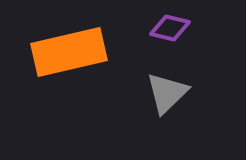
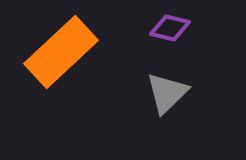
orange rectangle: moved 8 px left; rotated 30 degrees counterclockwise
